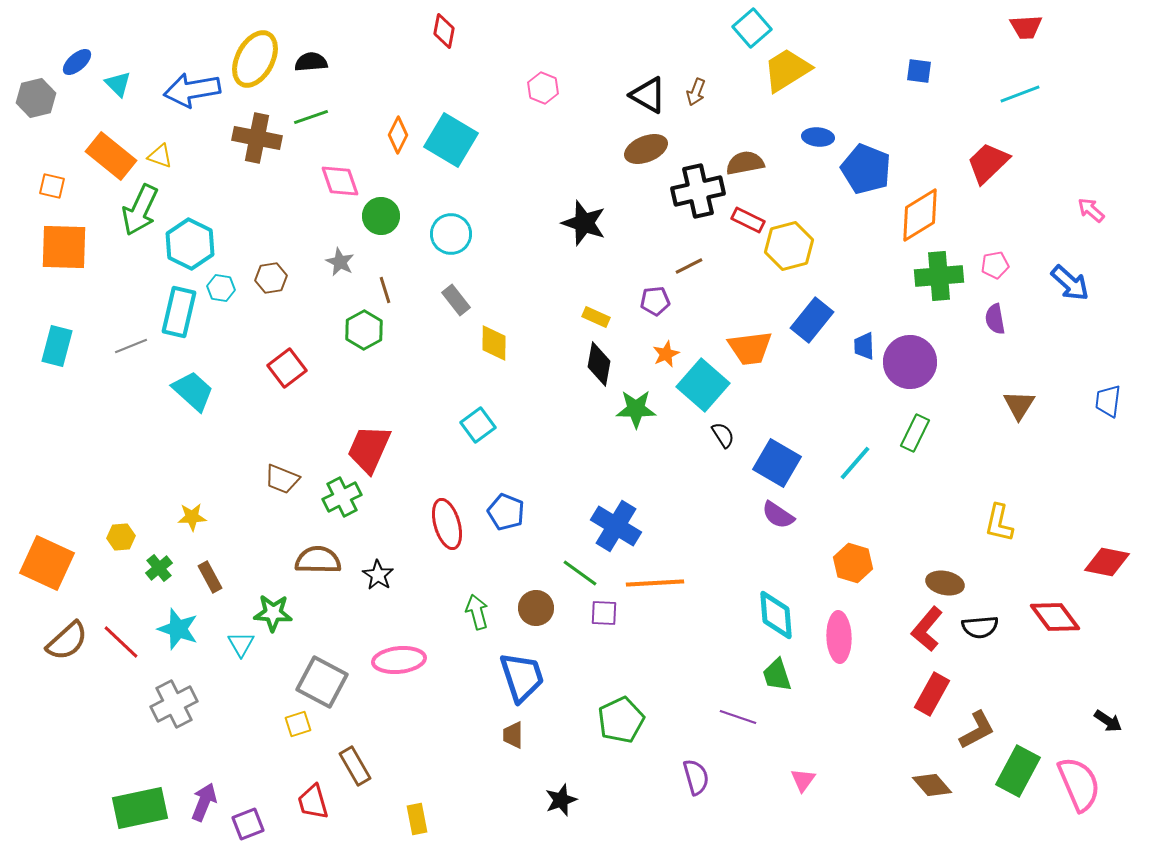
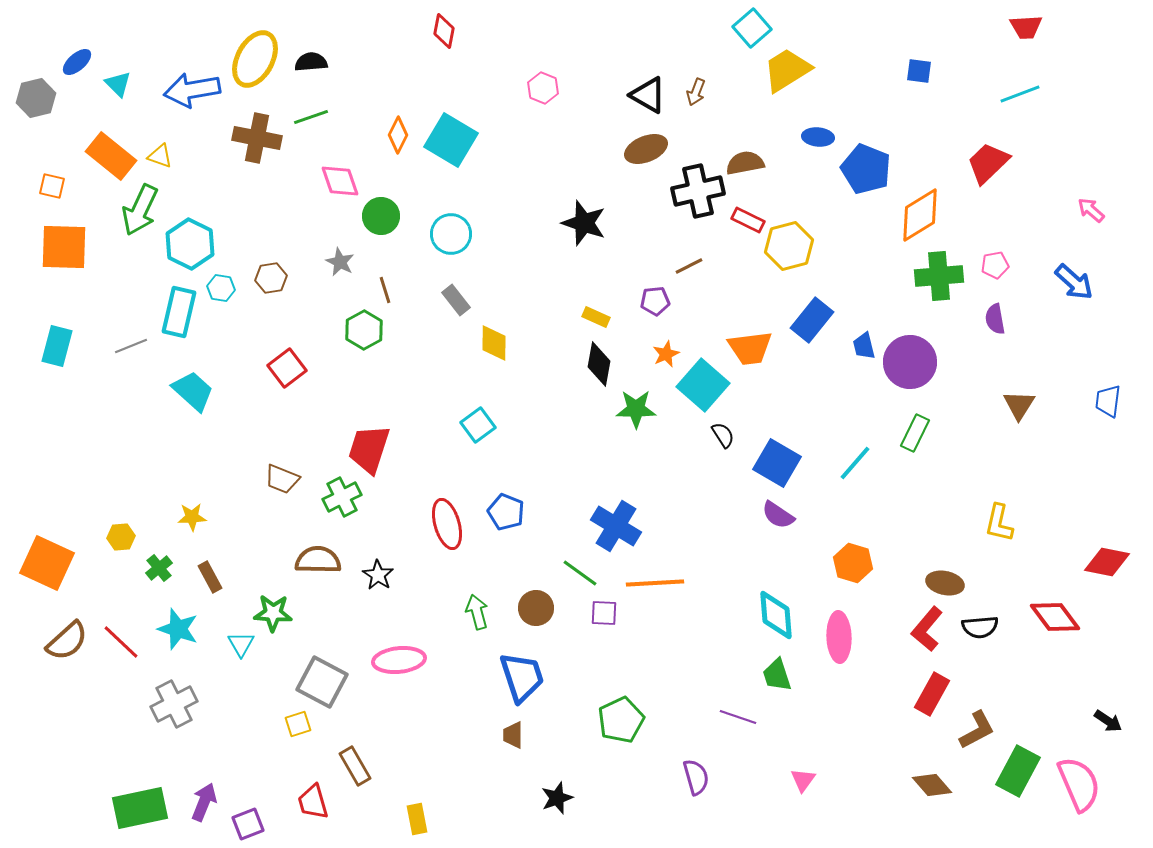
blue arrow at (1070, 283): moved 4 px right, 1 px up
blue trapezoid at (864, 346): rotated 12 degrees counterclockwise
red trapezoid at (369, 449): rotated 6 degrees counterclockwise
black star at (561, 800): moved 4 px left, 2 px up
